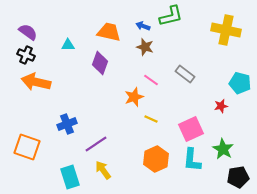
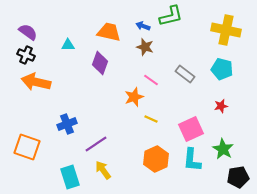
cyan pentagon: moved 18 px left, 14 px up
